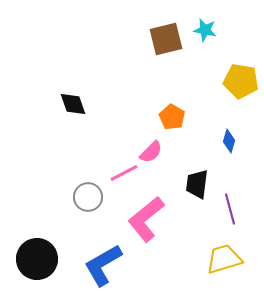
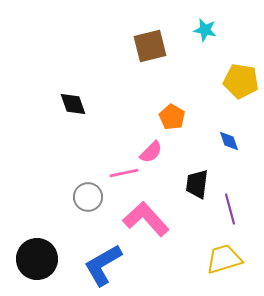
brown square: moved 16 px left, 7 px down
blue diamond: rotated 35 degrees counterclockwise
pink line: rotated 16 degrees clockwise
pink L-shape: rotated 87 degrees clockwise
